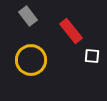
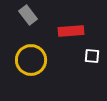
gray rectangle: moved 1 px up
red rectangle: rotated 55 degrees counterclockwise
